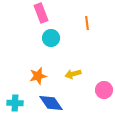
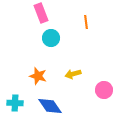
orange line: moved 1 px left, 1 px up
orange star: rotated 30 degrees clockwise
blue diamond: moved 1 px left, 3 px down
